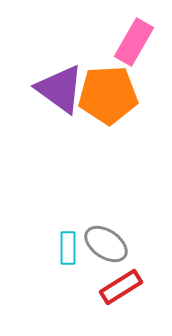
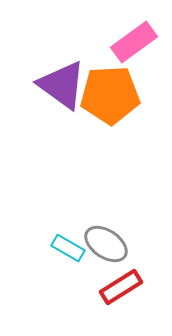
pink rectangle: rotated 24 degrees clockwise
purple triangle: moved 2 px right, 4 px up
orange pentagon: moved 2 px right
cyan rectangle: rotated 60 degrees counterclockwise
